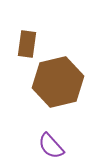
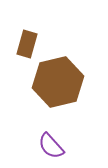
brown rectangle: rotated 8 degrees clockwise
